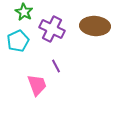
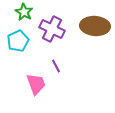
pink trapezoid: moved 1 px left, 1 px up
